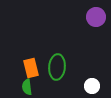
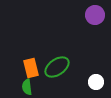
purple circle: moved 1 px left, 2 px up
green ellipse: rotated 50 degrees clockwise
white circle: moved 4 px right, 4 px up
